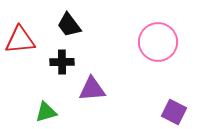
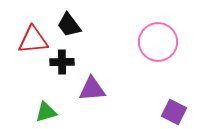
red triangle: moved 13 px right
